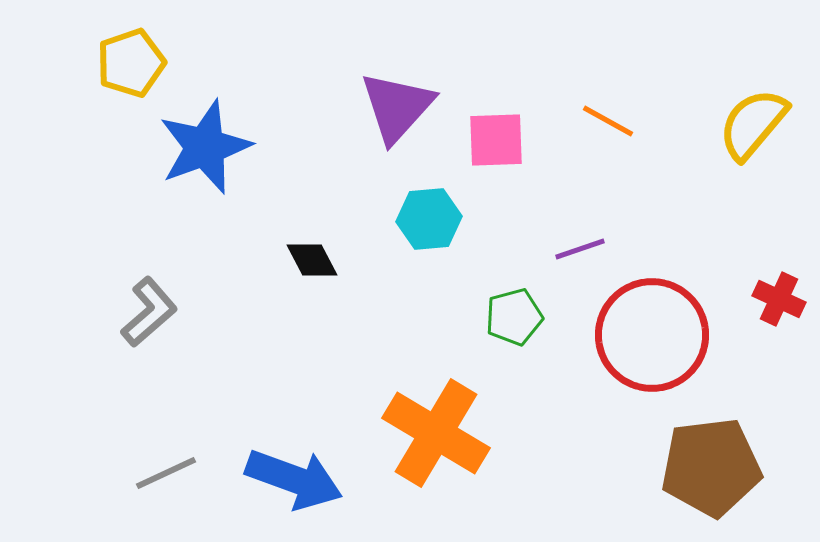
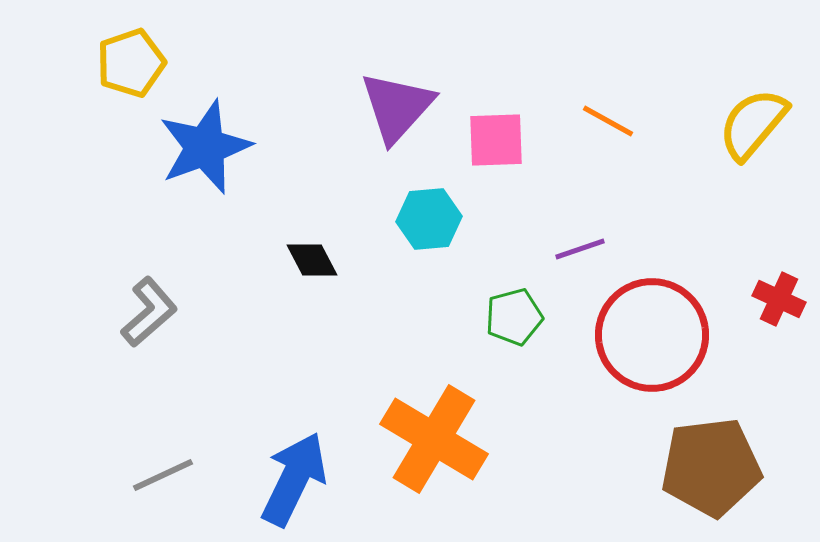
orange cross: moved 2 px left, 6 px down
gray line: moved 3 px left, 2 px down
blue arrow: rotated 84 degrees counterclockwise
